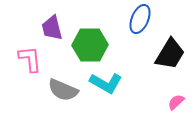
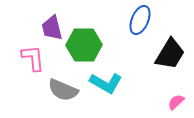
blue ellipse: moved 1 px down
green hexagon: moved 6 px left
pink L-shape: moved 3 px right, 1 px up
